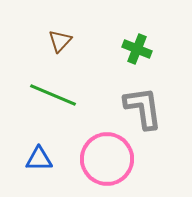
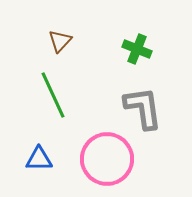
green line: rotated 42 degrees clockwise
